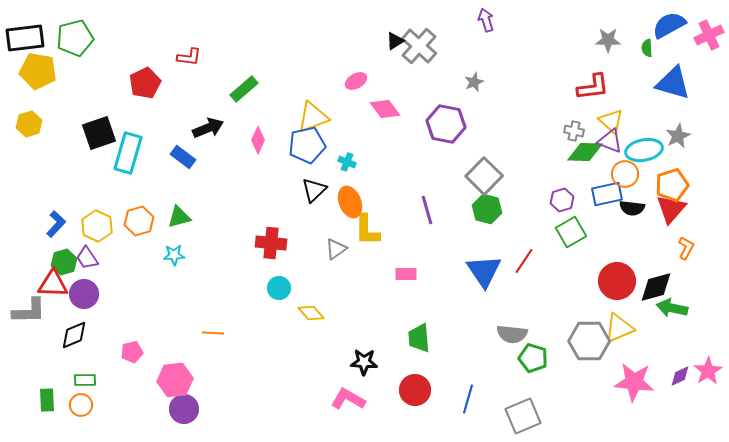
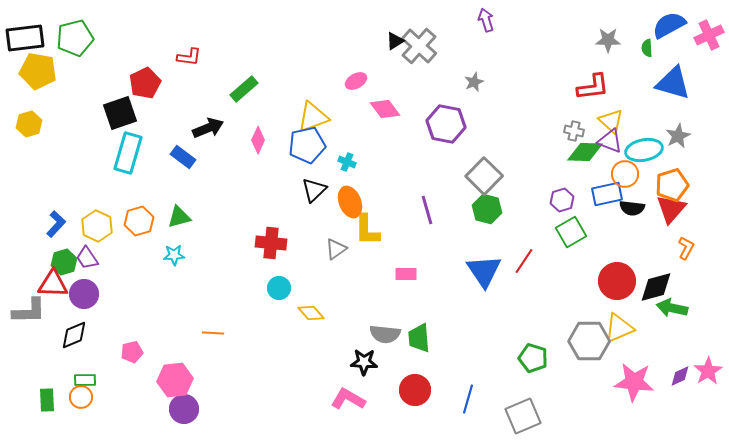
black square at (99, 133): moved 21 px right, 20 px up
gray semicircle at (512, 334): moved 127 px left
orange circle at (81, 405): moved 8 px up
